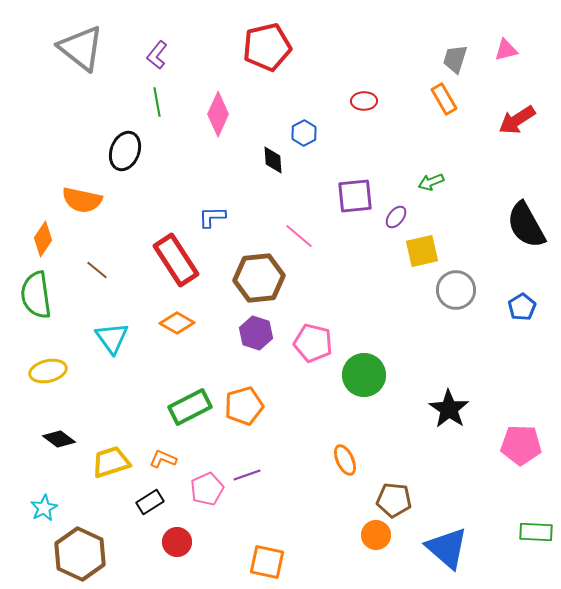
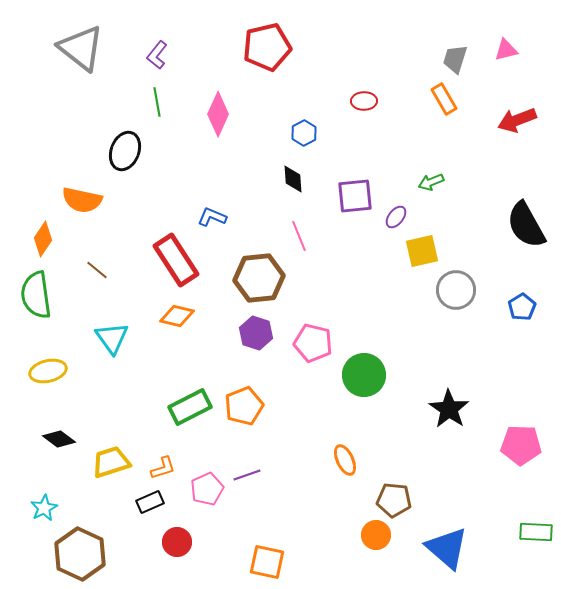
red arrow at (517, 120): rotated 12 degrees clockwise
black diamond at (273, 160): moved 20 px right, 19 px down
blue L-shape at (212, 217): rotated 24 degrees clockwise
pink line at (299, 236): rotated 28 degrees clockwise
orange diamond at (177, 323): moved 7 px up; rotated 16 degrees counterclockwise
orange pentagon at (244, 406): rotated 6 degrees counterclockwise
orange L-shape at (163, 459): moved 9 px down; rotated 140 degrees clockwise
black rectangle at (150, 502): rotated 8 degrees clockwise
